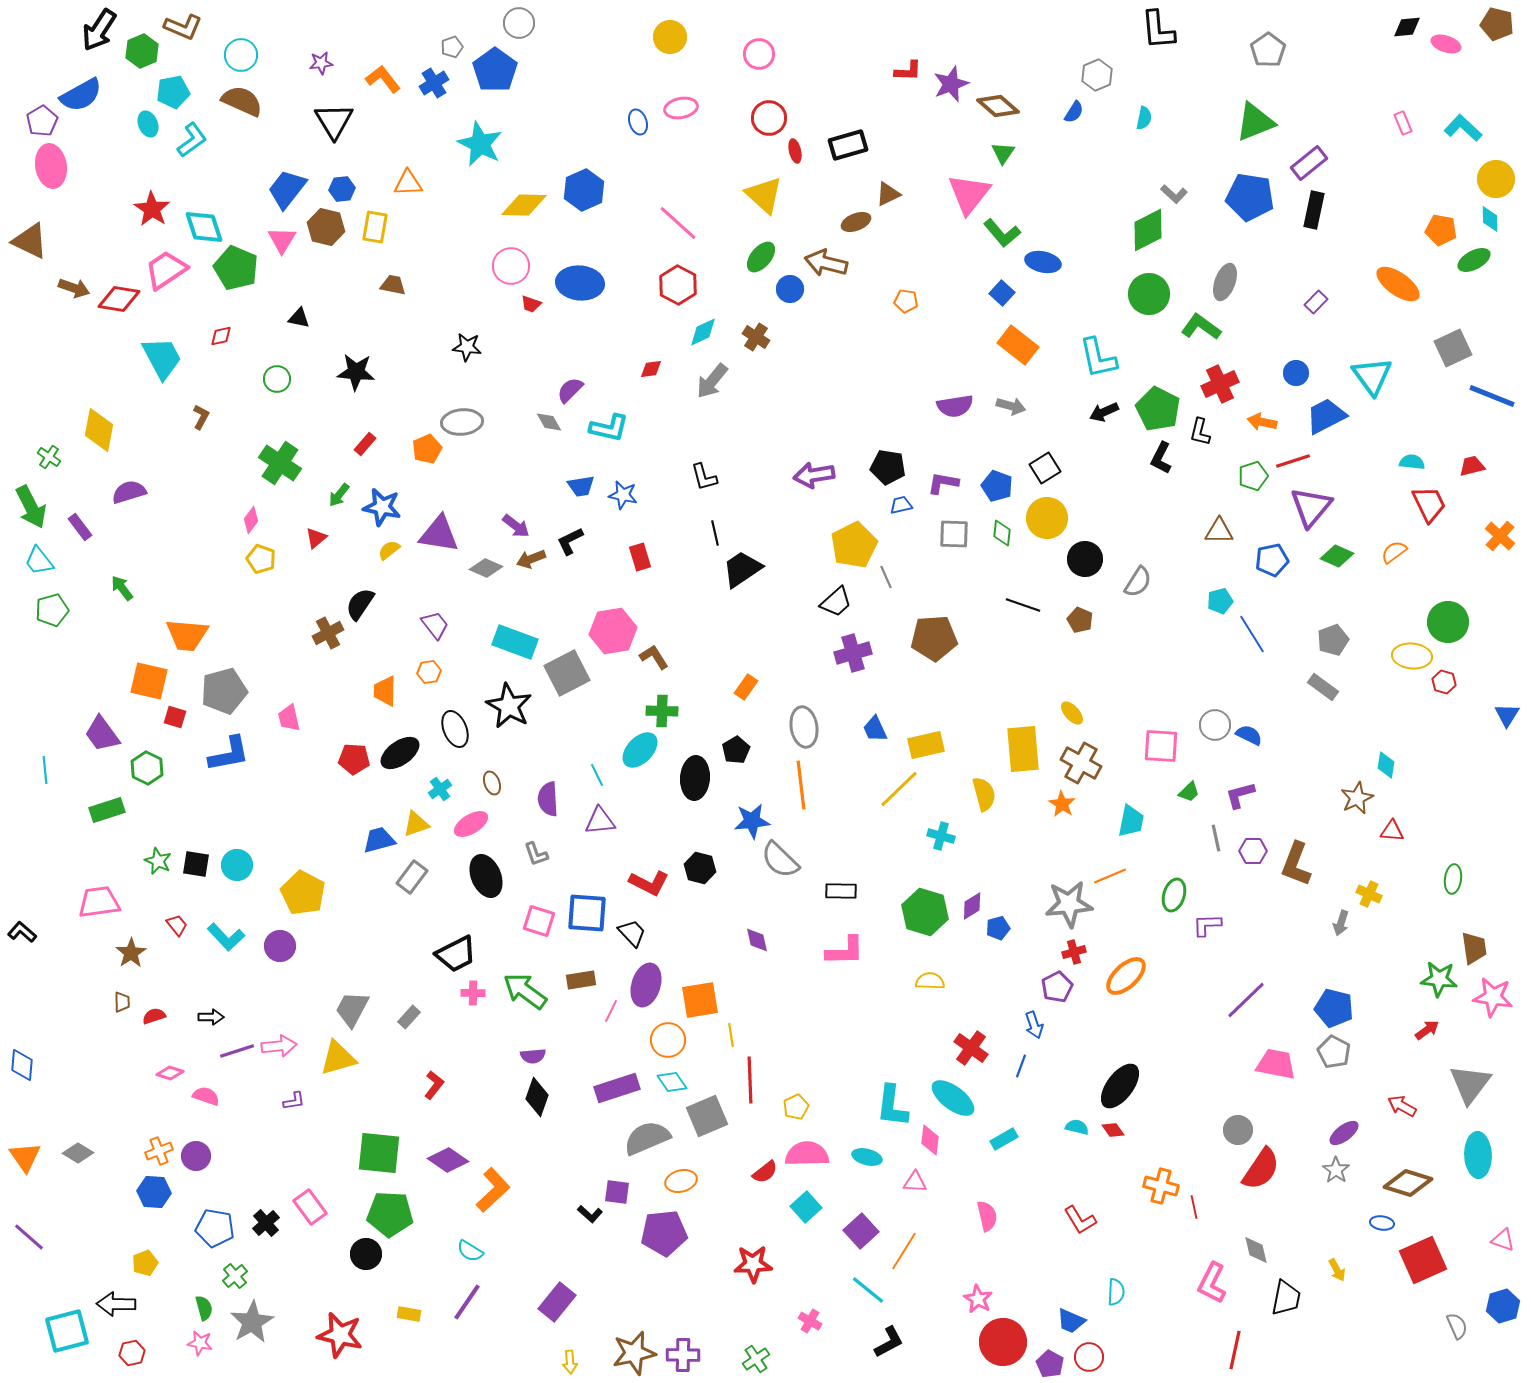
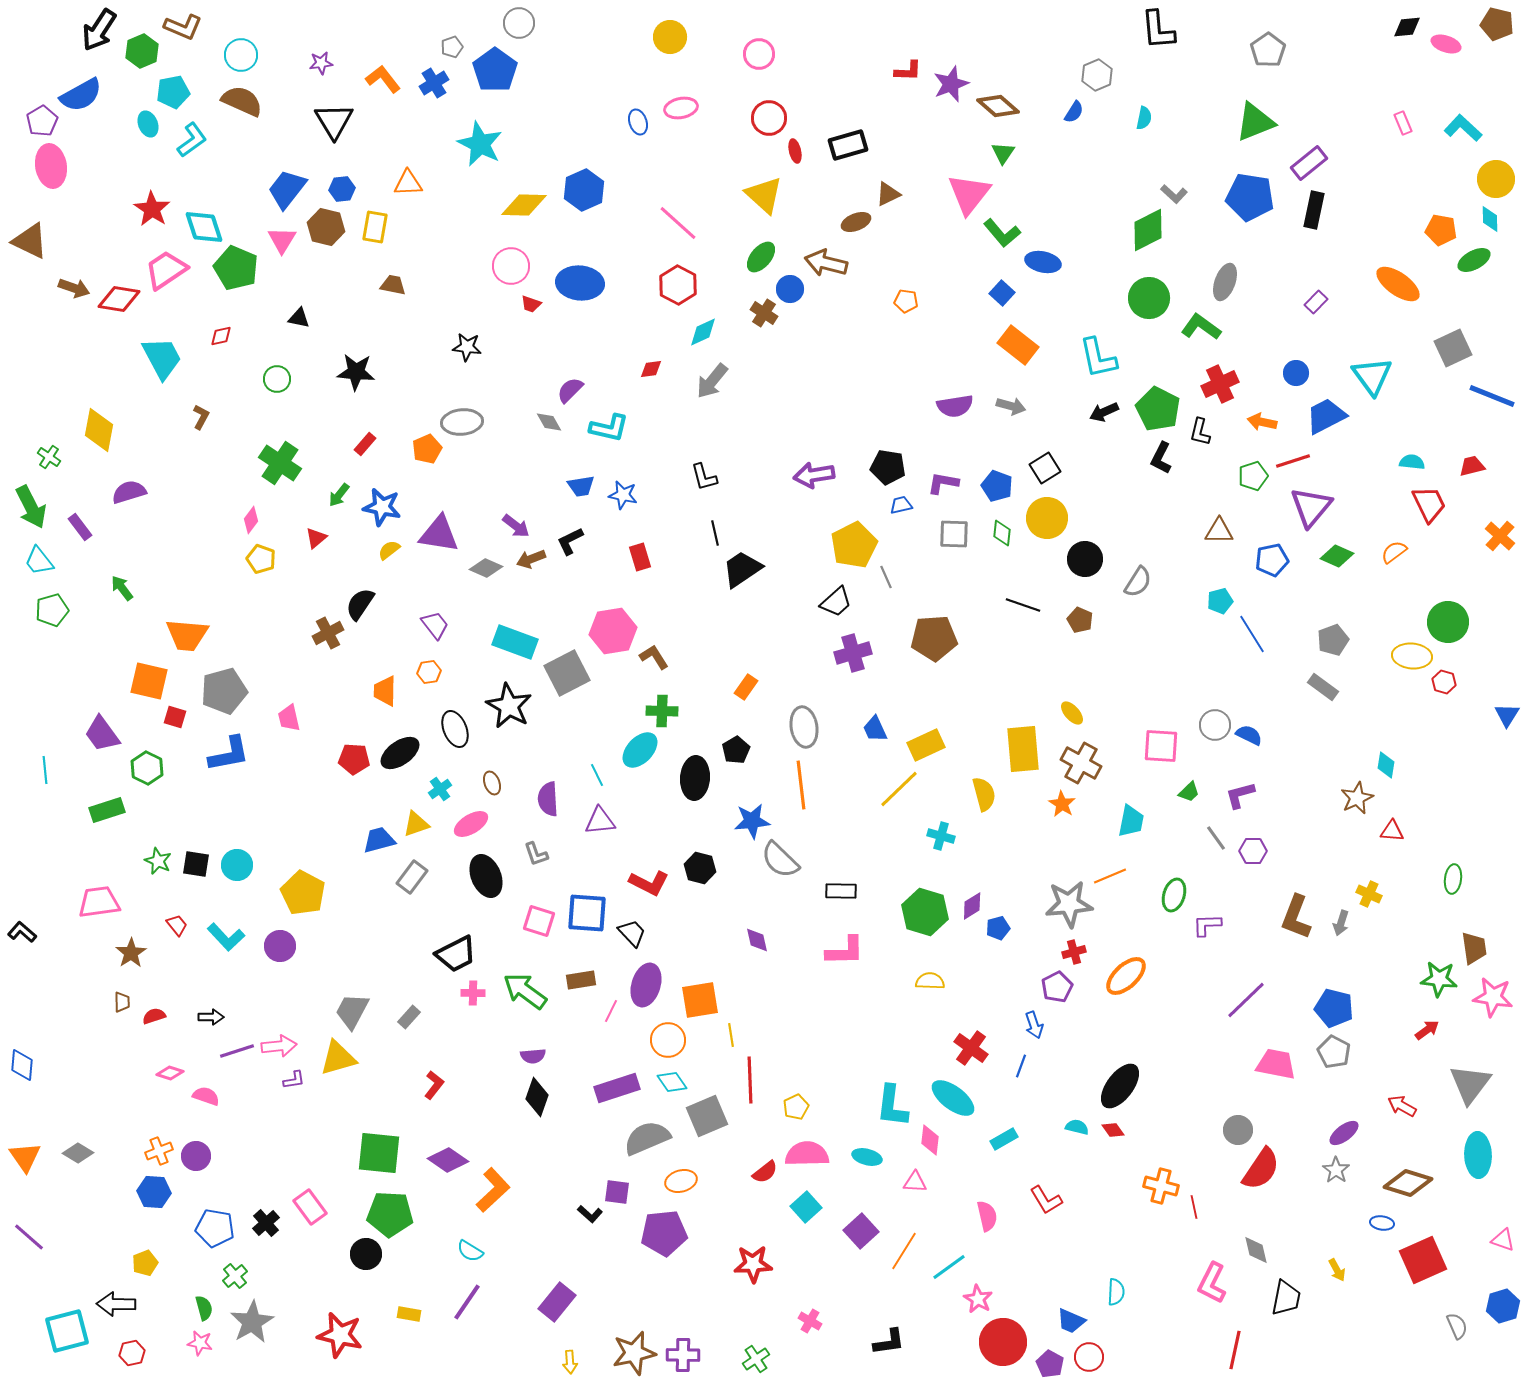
green circle at (1149, 294): moved 4 px down
brown cross at (756, 337): moved 8 px right, 24 px up
yellow rectangle at (926, 745): rotated 12 degrees counterclockwise
gray line at (1216, 838): rotated 24 degrees counterclockwise
brown L-shape at (1296, 864): moved 53 px down
gray trapezoid at (352, 1009): moved 2 px down
purple L-shape at (294, 1101): moved 21 px up
red L-shape at (1080, 1220): moved 34 px left, 20 px up
cyan line at (868, 1290): moved 81 px right, 23 px up; rotated 75 degrees counterclockwise
black L-shape at (889, 1342): rotated 20 degrees clockwise
